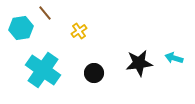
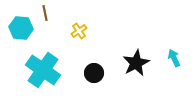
brown line: rotated 28 degrees clockwise
cyan hexagon: rotated 15 degrees clockwise
cyan arrow: rotated 48 degrees clockwise
black star: moved 3 px left; rotated 20 degrees counterclockwise
